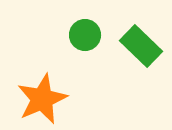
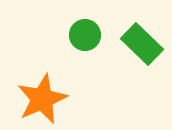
green rectangle: moved 1 px right, 2 px up
